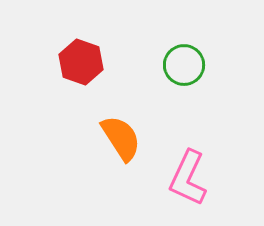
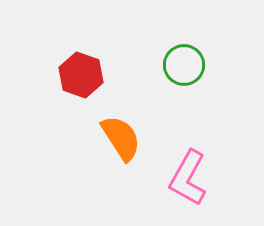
red hexagon: moved 13 px down
pink L-shape: rotated 4 degrees clockwise
